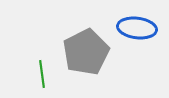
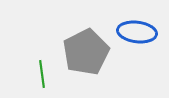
blue ellipse: moved 4 px down
